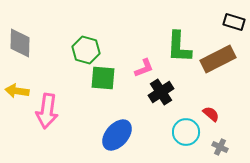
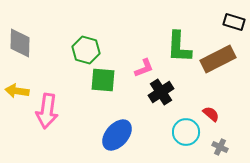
green square: moved 2 px down
